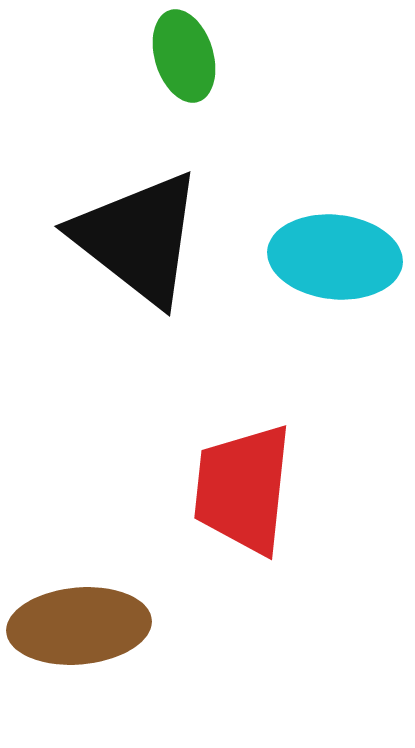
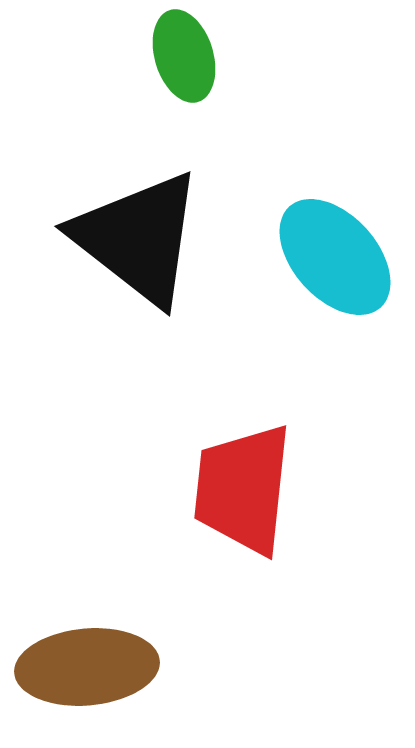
cyan ellipse: rotated 42 degrees clockwise
brown ellipse: moved 8 px right, 41 px down
